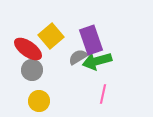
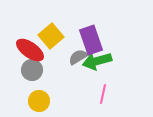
red ellipse: moved 2 px right, 1 px down
